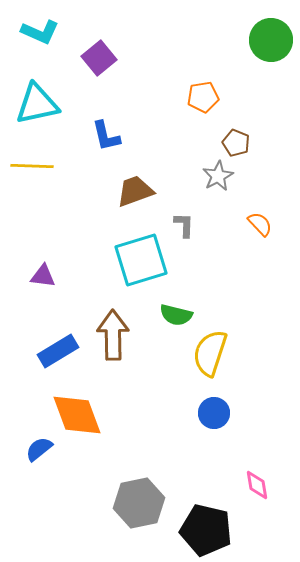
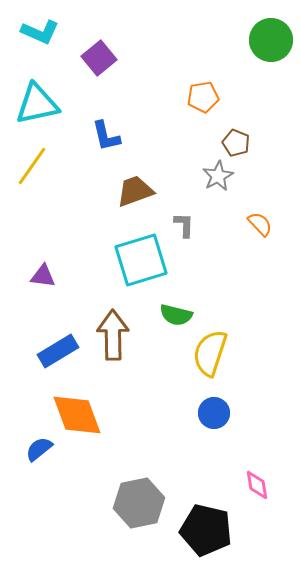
yellow line: rotated 57 degrees counterclockwise
